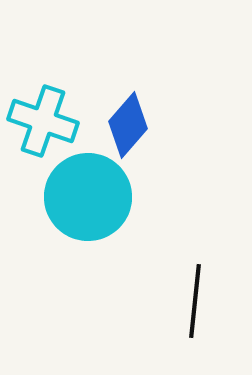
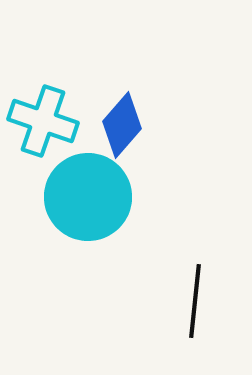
blue diamond: moved 6 px left
